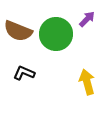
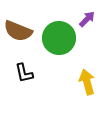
green circle: moved 3 px right, 4 px down
black L-shape: rotated 125 degrees counterclockwise
